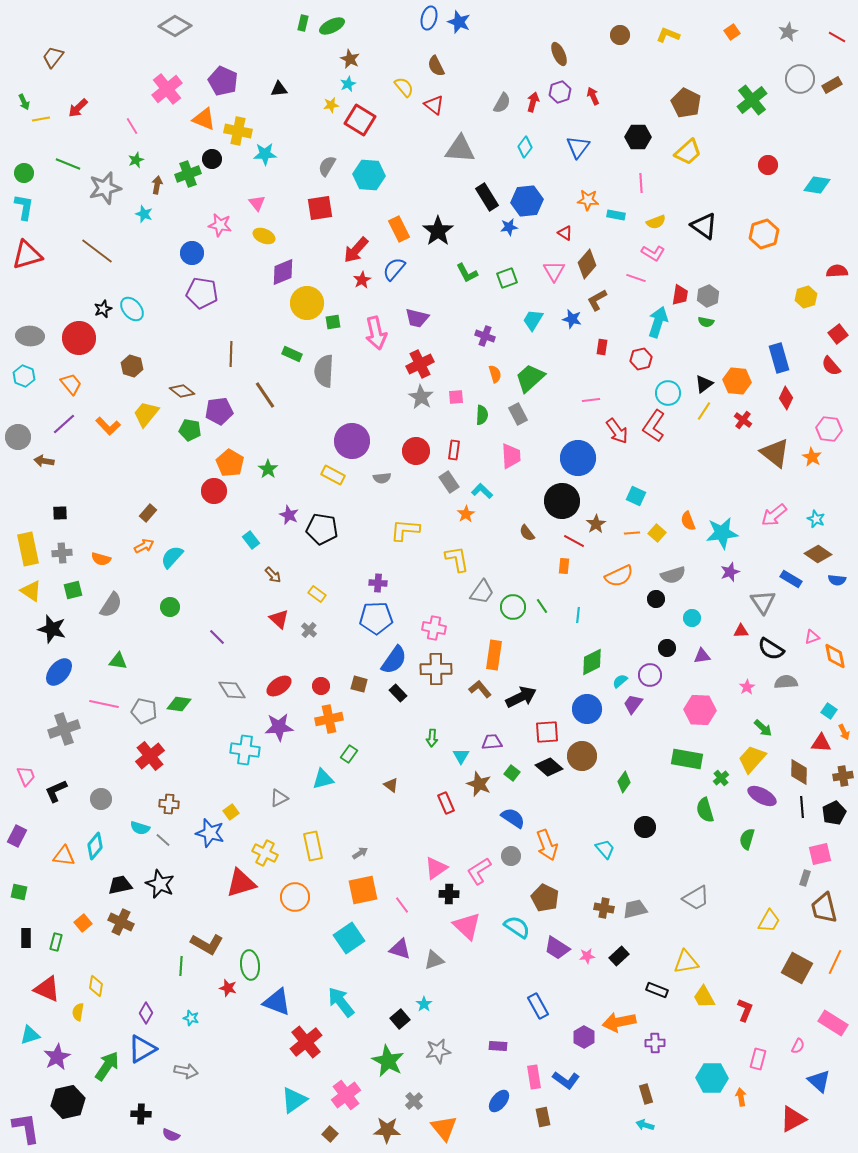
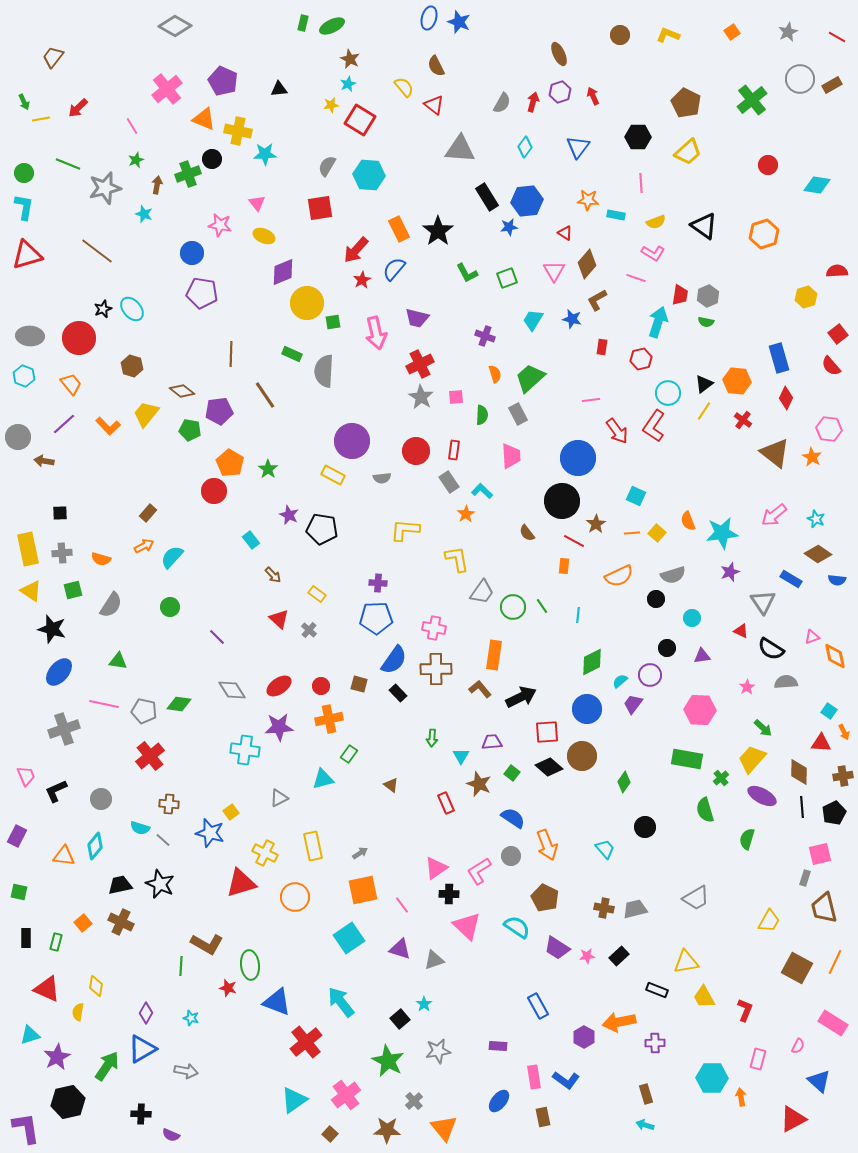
red triangle at (741, 631): rotated 28 degrees clockwise
